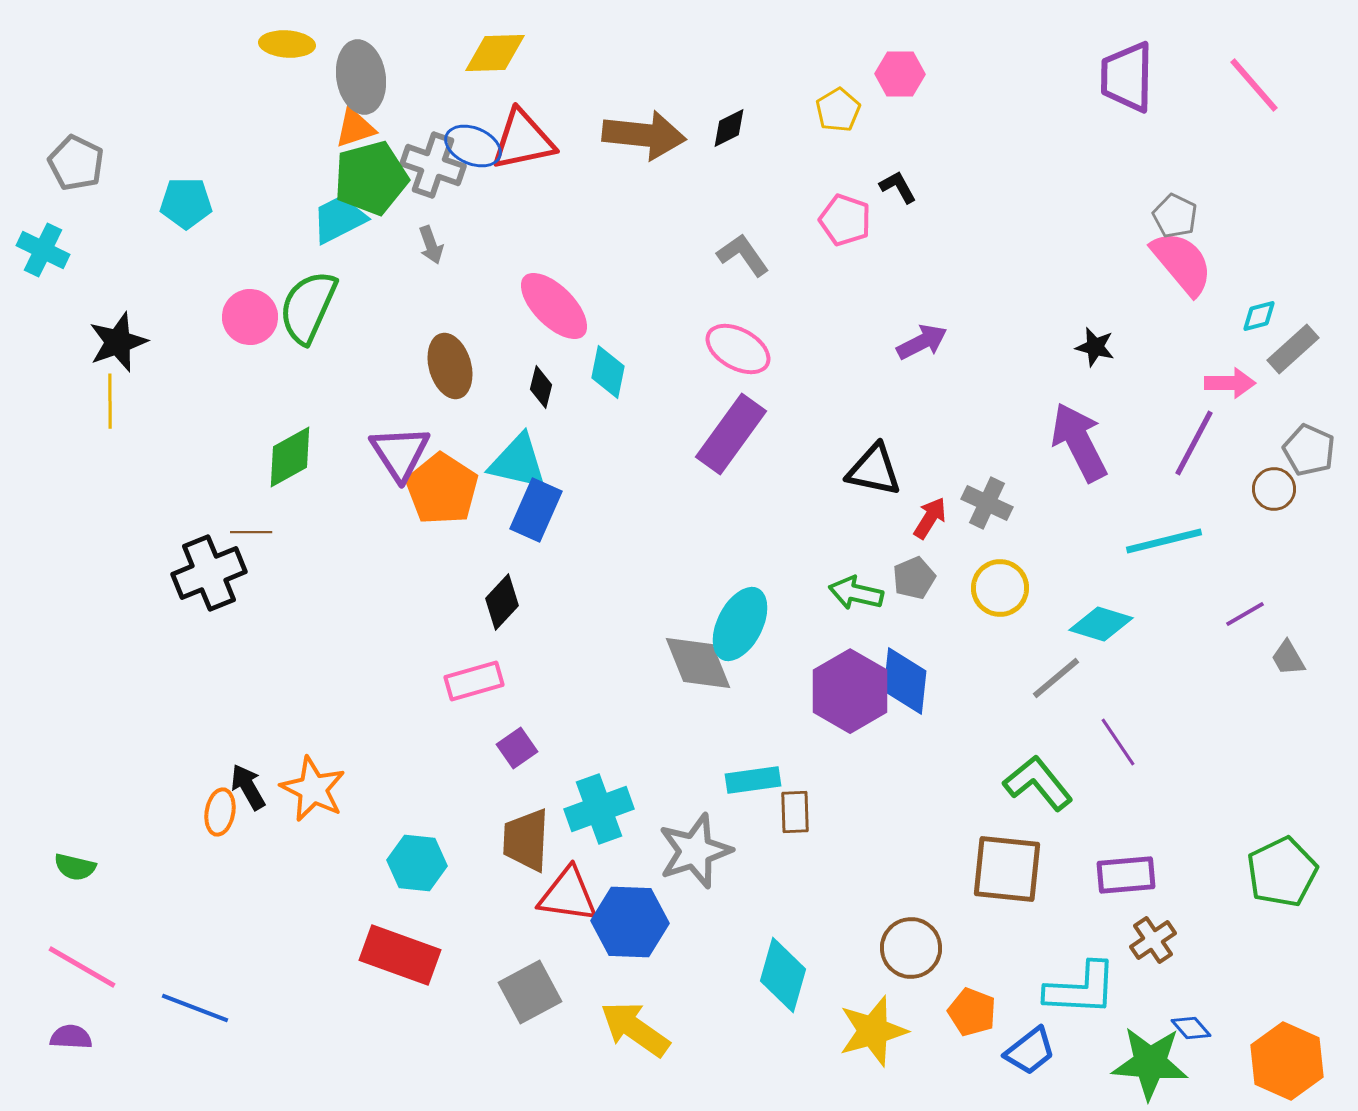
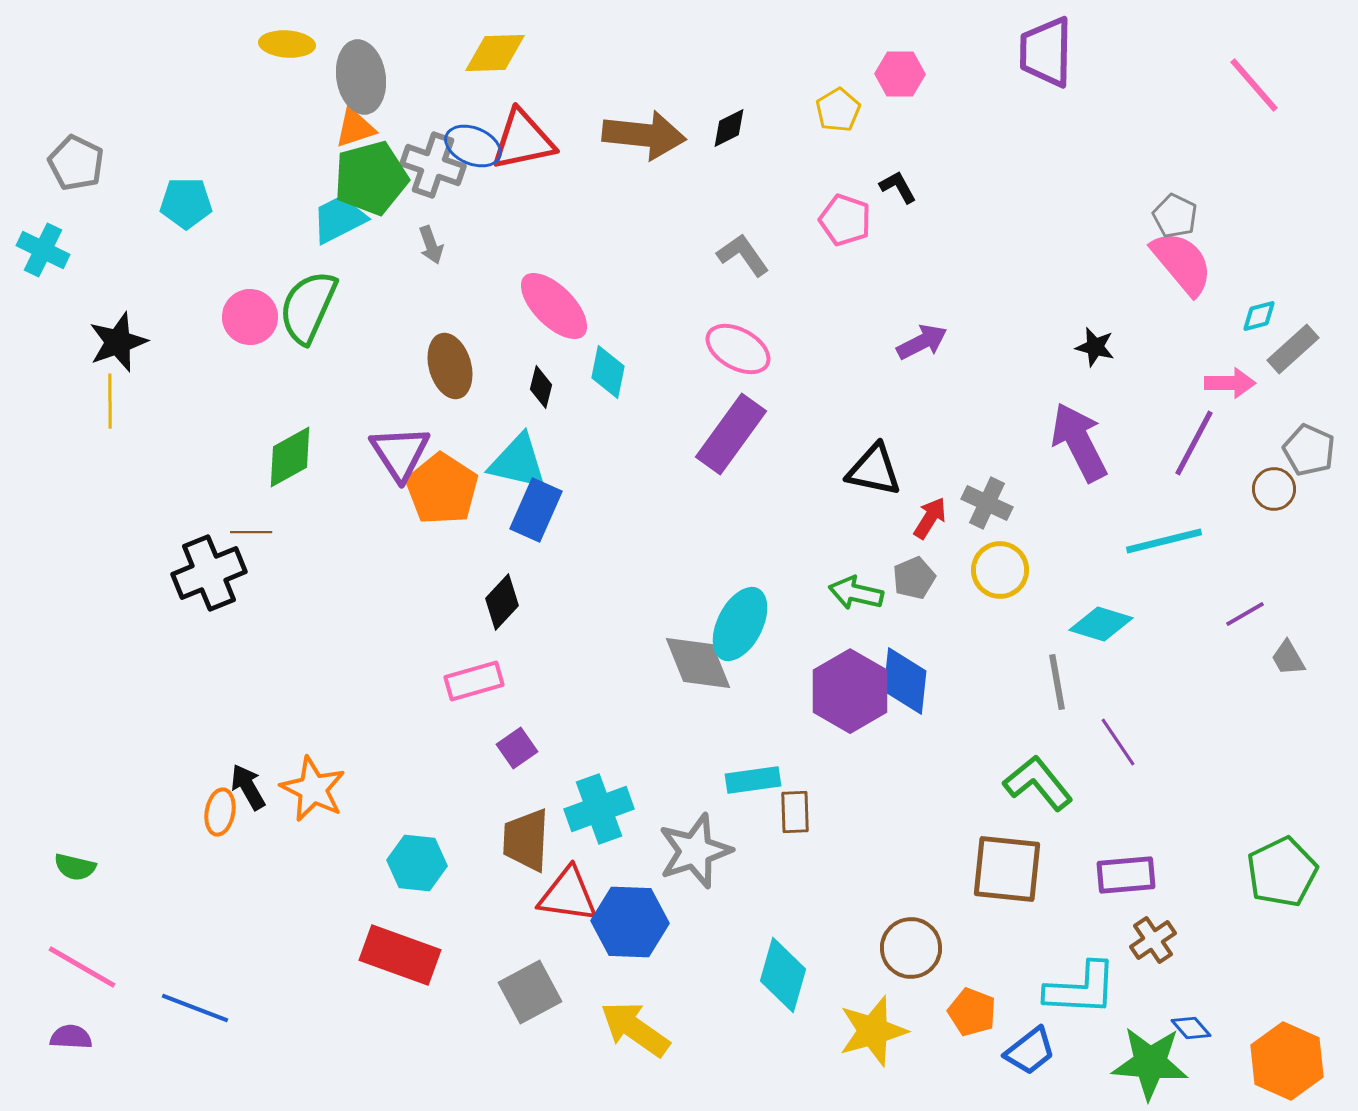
purple trapezoid at (1127, 77): moved 81 px left, 25 px up
yellow circle at (1000, 588): moved 18 px up
gray line at (1056, 678): moved 1 px right, 4 px down; rotated 60 degrees counterclockwise
